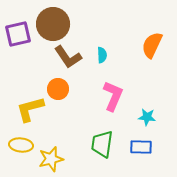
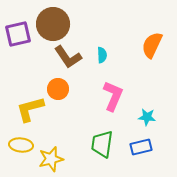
blue rectangle: rotated 15 degrees counterclockwise
